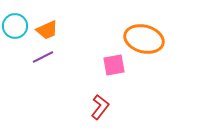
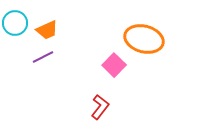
cyan circle: moved 3 px up
pink square: rotated 35 degrees counterclockwise
